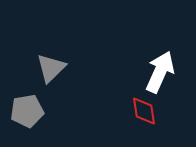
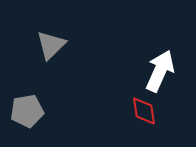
gray triangle: moved 23 px up
white arrow: moved 1 px up
